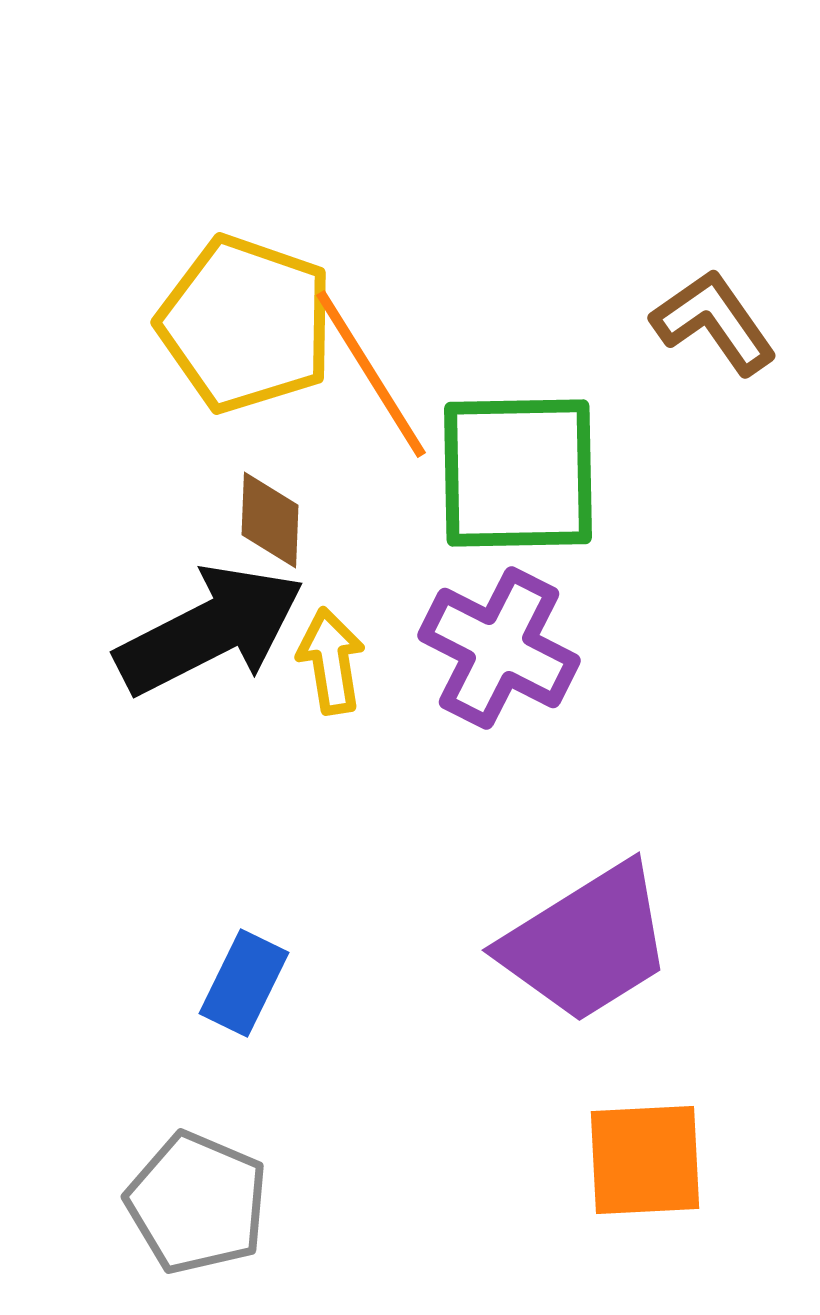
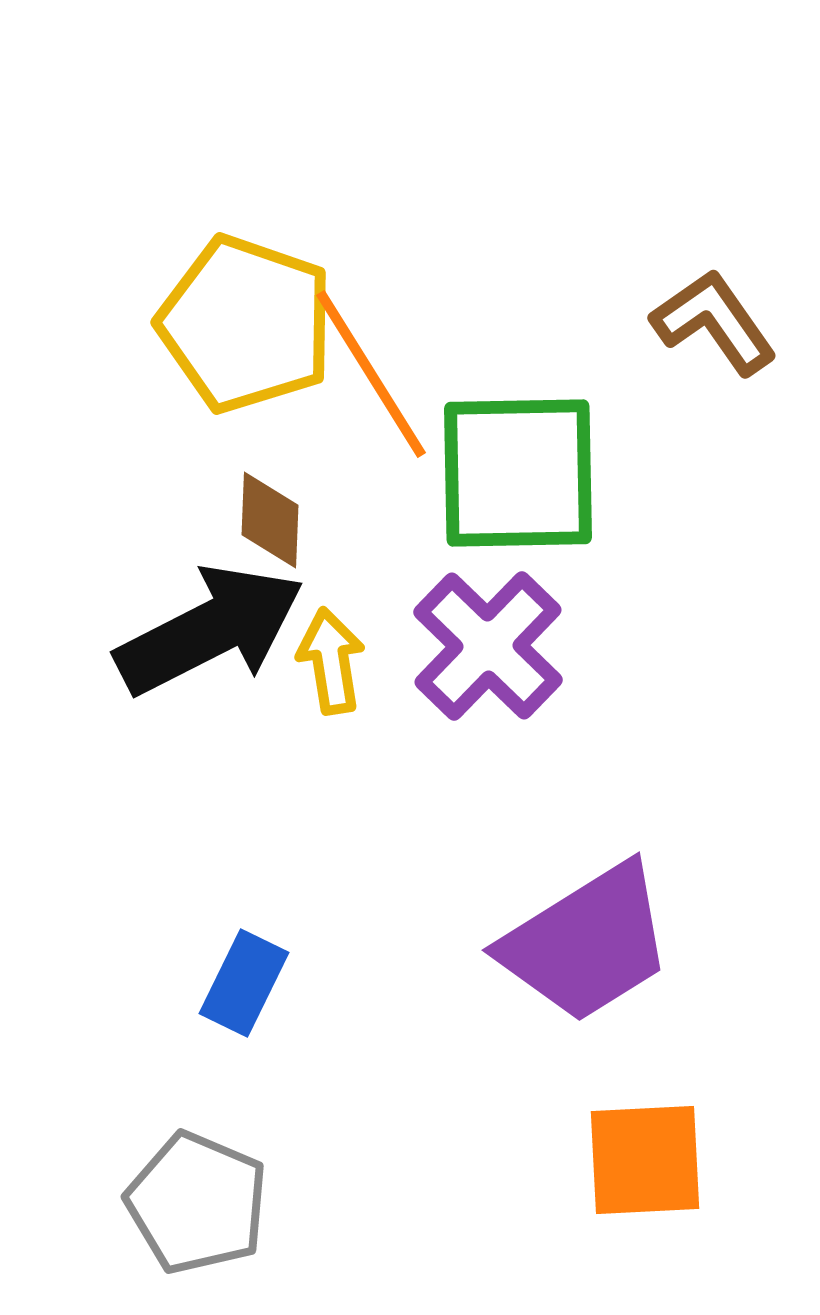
purple cross: moved 11 px left, 2 px up; rotated 17 degrees clockwise
